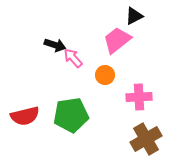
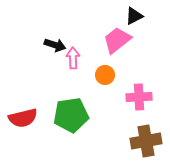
pink arrow: rotated 40 degrees clockwise
red semicircle: moved 2 px left, 2 px down
brown cross: moved 2 px down; rotated 20 degrees clockwise
